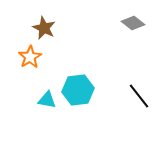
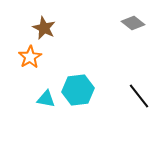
cyan triangle: moved 1 px left, 1 px up
